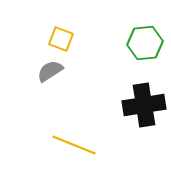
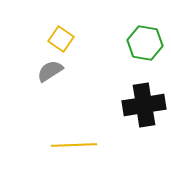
yellow square: rotated 15 degrees clockwise
green hexagon: rotated 16 degrees clockwise
yellow line: rotated 24 degrees counterclockwise
